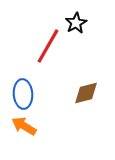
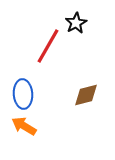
brown diamond: moved 2 px down
